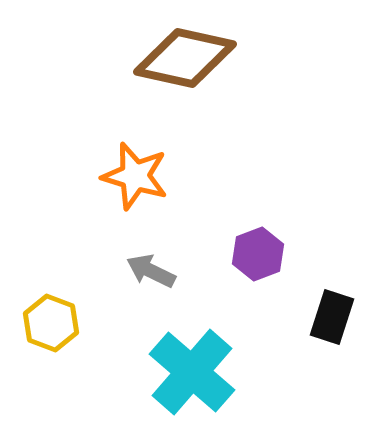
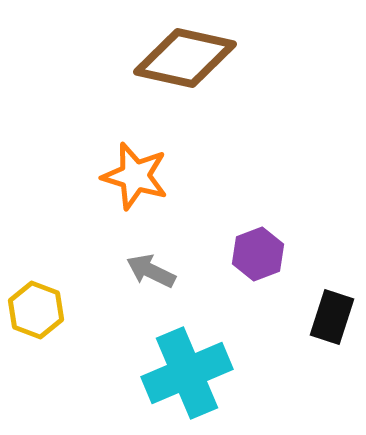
yellow hexagon: moved 15 px left, 13 px up
cyan cross: moved 5 px left, 1 px down; rotated 26 degrees clockwise
